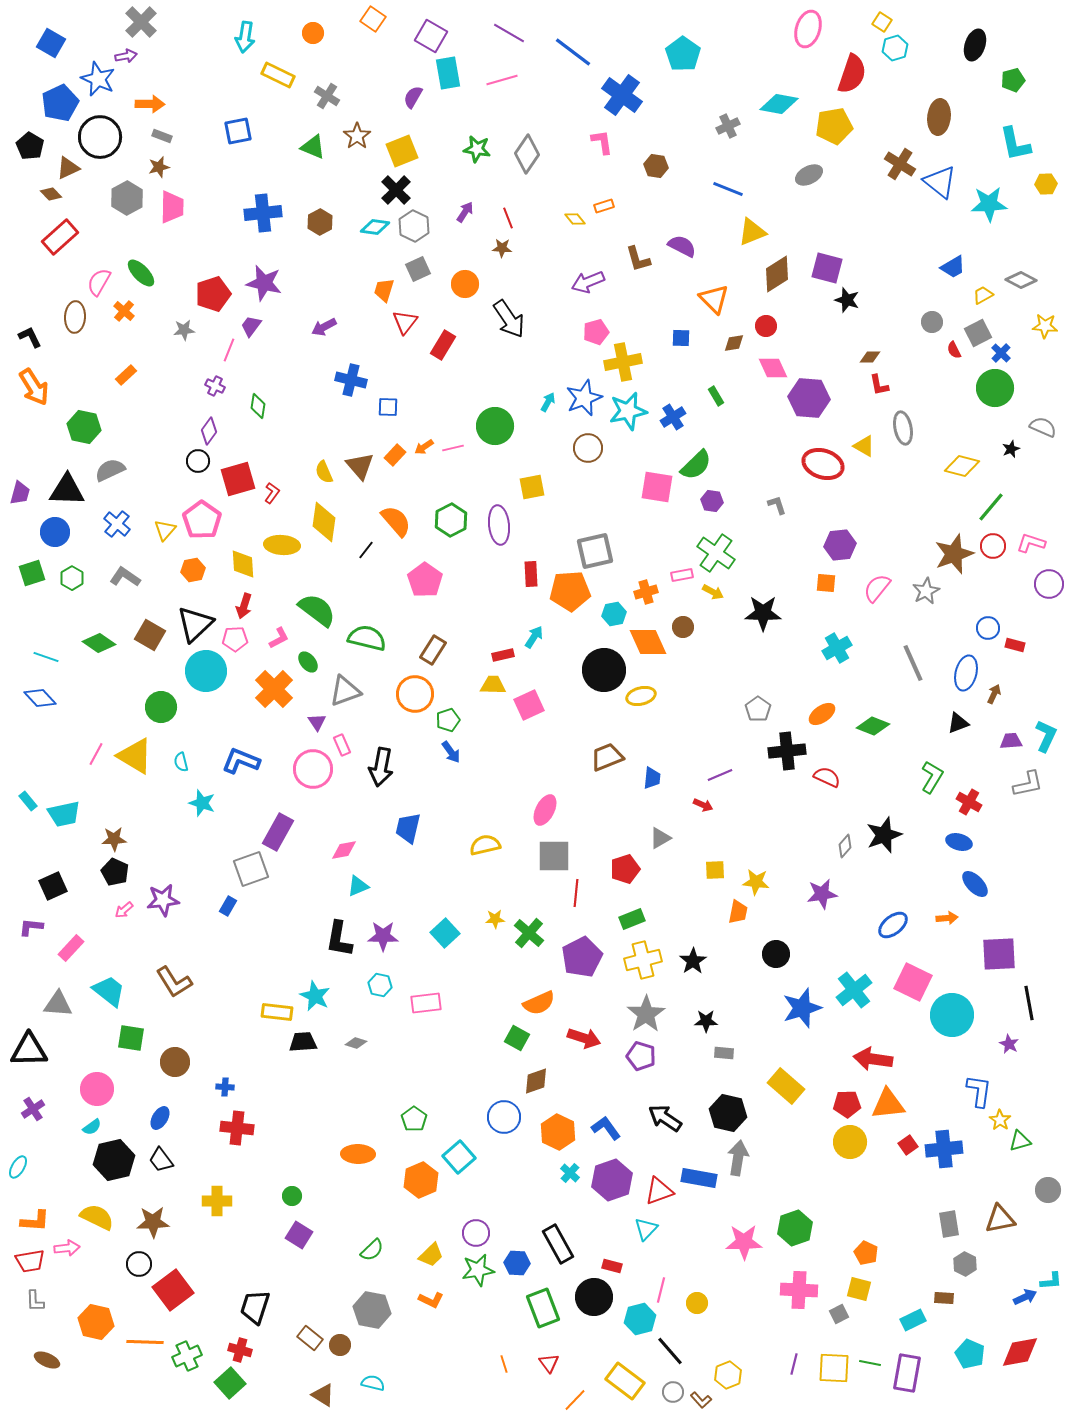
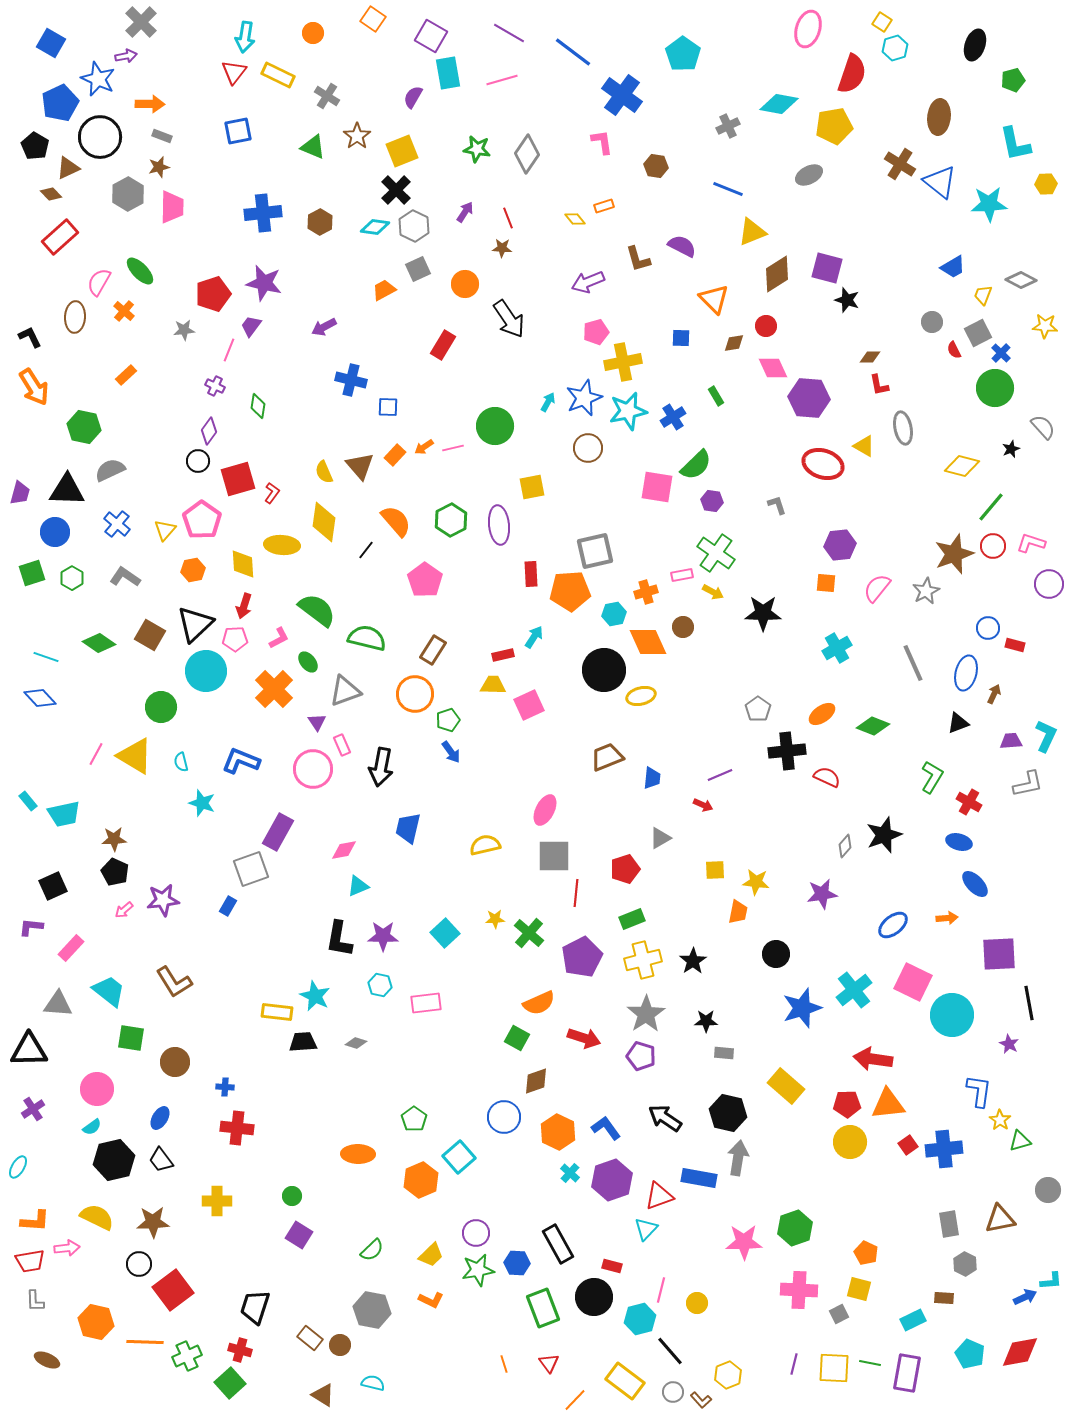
black pentagon at (30, 146): moved 5 px right
gray hexagon at (127, 198): moved 1 px right, 4 px up
green ellipse at (141, 273): moved 1 px left, 2 px up
orange trapezoid at (384, 290): rotated 45 degrees clockwise
yellow trapezoid at (983, 295): rotated 40 degrees counterclockwise
red triangle at (405, 322): moved 171 px left, 250 px up
gray semicircle at (1043, 427): rotated 24 degrees clockwise
red triangle at (659, 1191): moved 5 px down
